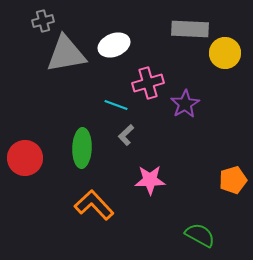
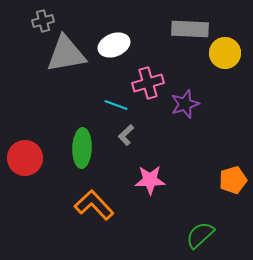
purple star: rotated 12 degrees clockwise
green semicircle: rotated 72 degrees counterclockwise
